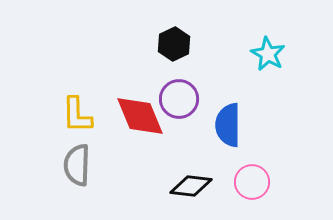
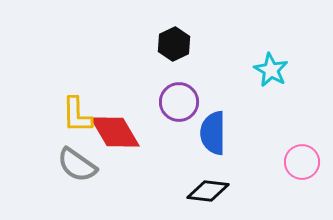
cyan star: moved 3 px right, 16 px down
purple circle: moved 3 px down
red diamond: moved 25 px left, 16 px down; rotated 8 degrees counterclockwise
blue semicircle: moved 15 px left, 8 px down
gray semicircle: rotated 57 degrees counterclockwise
pink circle: moved 50 px right, 20 px up
black diamond: moved 17 px right, 5 px down
